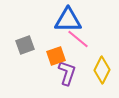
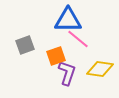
yellow diamond: moved 2 px left, 1 px up; rotated 72 degrees clockwise
